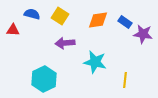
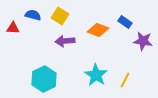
blue semicircle: moved 1 px right, 1 px down
orange diamond: moved 10 px down; rotated 30 degrees clockwise
red triangle: moved 2 px up
purple star: moved 7 px down
purple arrow: moved 2 px up
cyan star: moved 1 px right, 13 px down; rotated 20 degrees clockwise
yellow line: rotated 21 degrees clockwise
